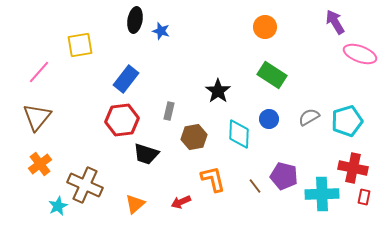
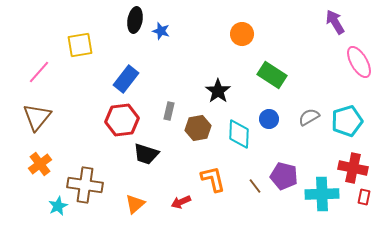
orange circle: moved 23 px left, 7 px down
pink ellipse: moved 1 px left, 8 px down; rotated 40 degrees clockwise
brown hexagon: moved 4 px right, 9 px up
brown cross: rotated 16 degrees counterclockwise
